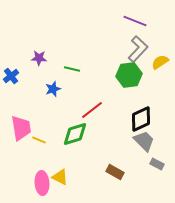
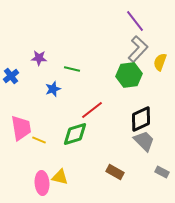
purple line: rotated 30 degrees clockwise
yellow semicircle: rotated 36 degrees counterclockwise
gray rectangle: moved 5 px right, 8 px down
yellow triangle: rotated 12 degrees counterclockwise
